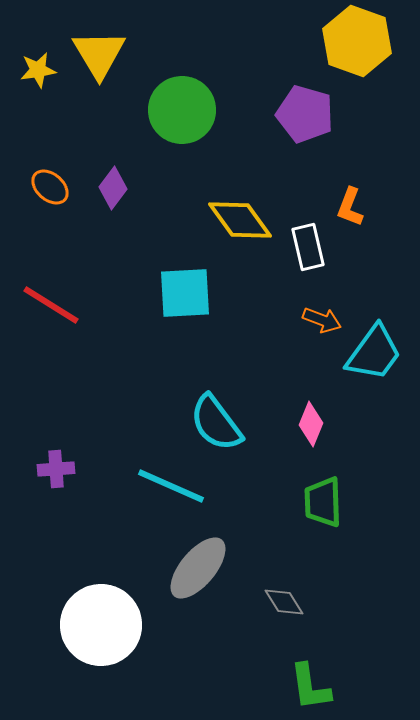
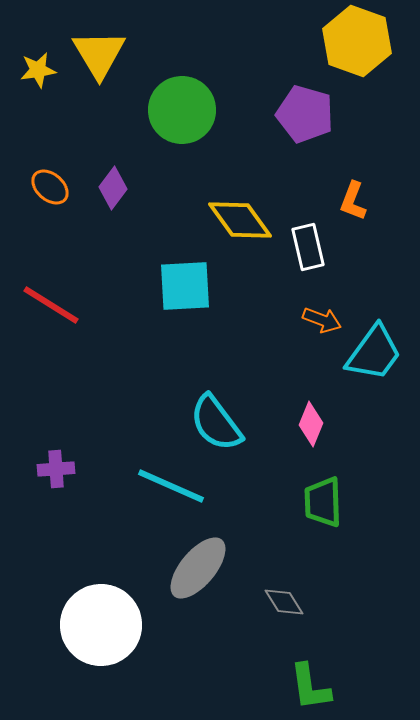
orange L-shape: moved 3 px right, 6 px up
cyan square: moved 7 px up
